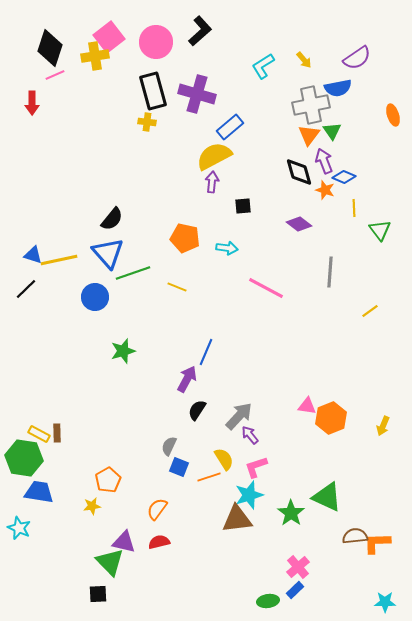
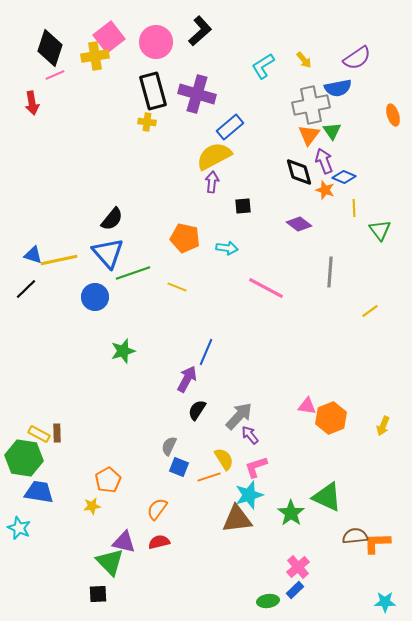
red arrow at (32, 103): rotated 10 degrees counterclockwise
